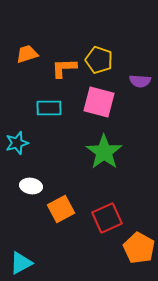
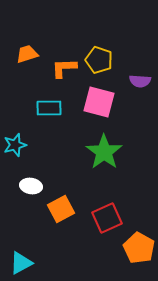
cyan star: moved 2 px left, 2 px down
